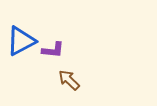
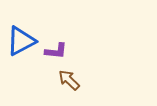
purple L-shape: moved 3 px right, 1 px down
